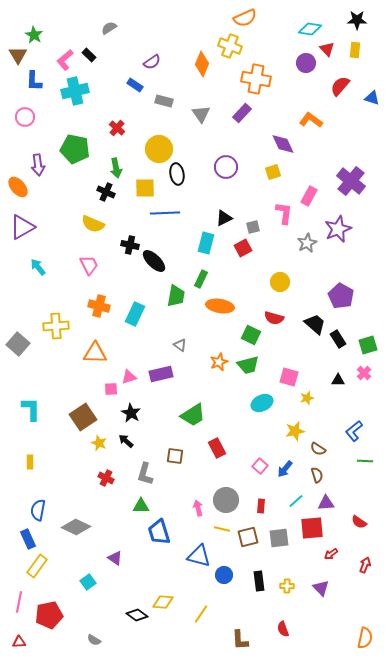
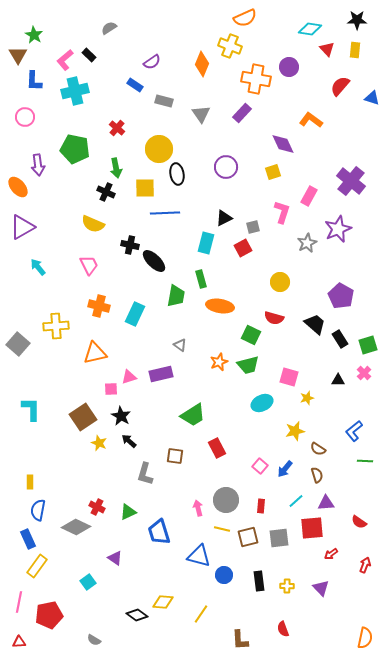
purple circle at (306, 63): moved 17 px left, 4 px down
pink L-shape at (284, 213): moved 2 px left, 1 px up; rotated 10 degrees clockwise
green rectangle at (201, 279): rotated 42 degrees counterclockwise
black rectangle at (338, 339): moved 2 px right
orange triangle at (95, 353): rotated 15 degrees counterclockwise
black star at (131, 413): moved 10 px left, 3 px down
black arrow at (126, 441): moved 3 px right
yellow rectangle at (30, 462): moved 20 px down
red cross at (106, 478): moved 9 px left, 29 px down
green triangle at (141, 506): moved 13 px left, 6 px down; rotated 24 degrees counterclockwise
